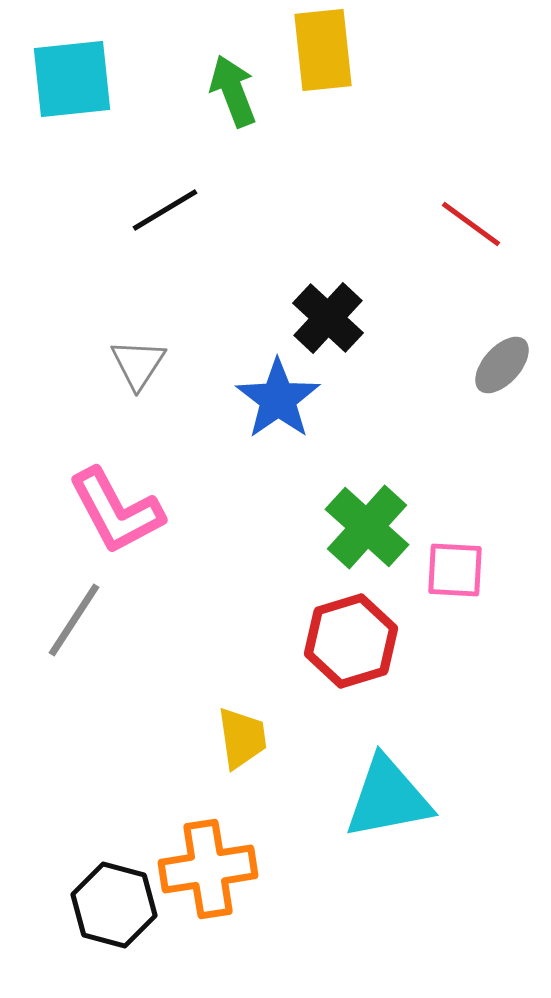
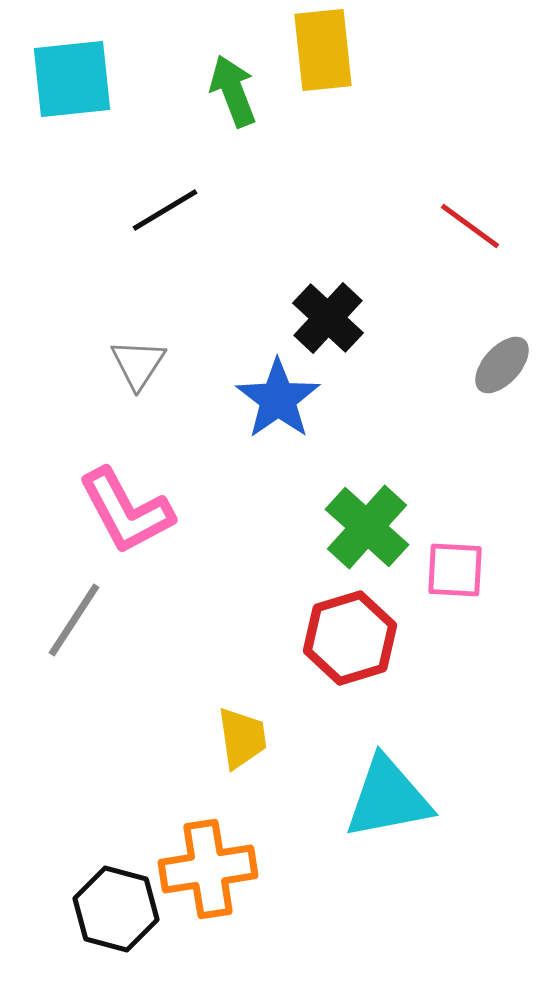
red line: moved 1 px left, 2 px down
pink L-shape: moved 10 px right
red hexagon: moved 1 px left, 3 px up
black hexagon: moved 2 px right, 4 px down
